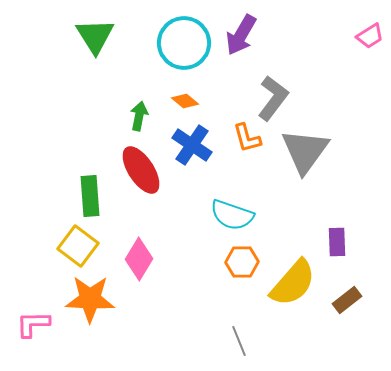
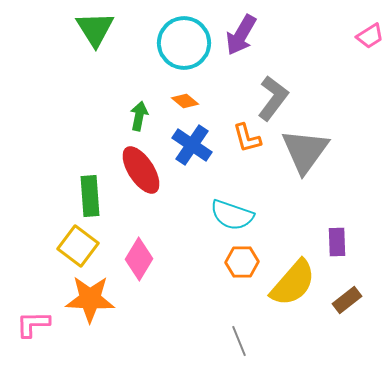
green triangle: moved 7 px up
